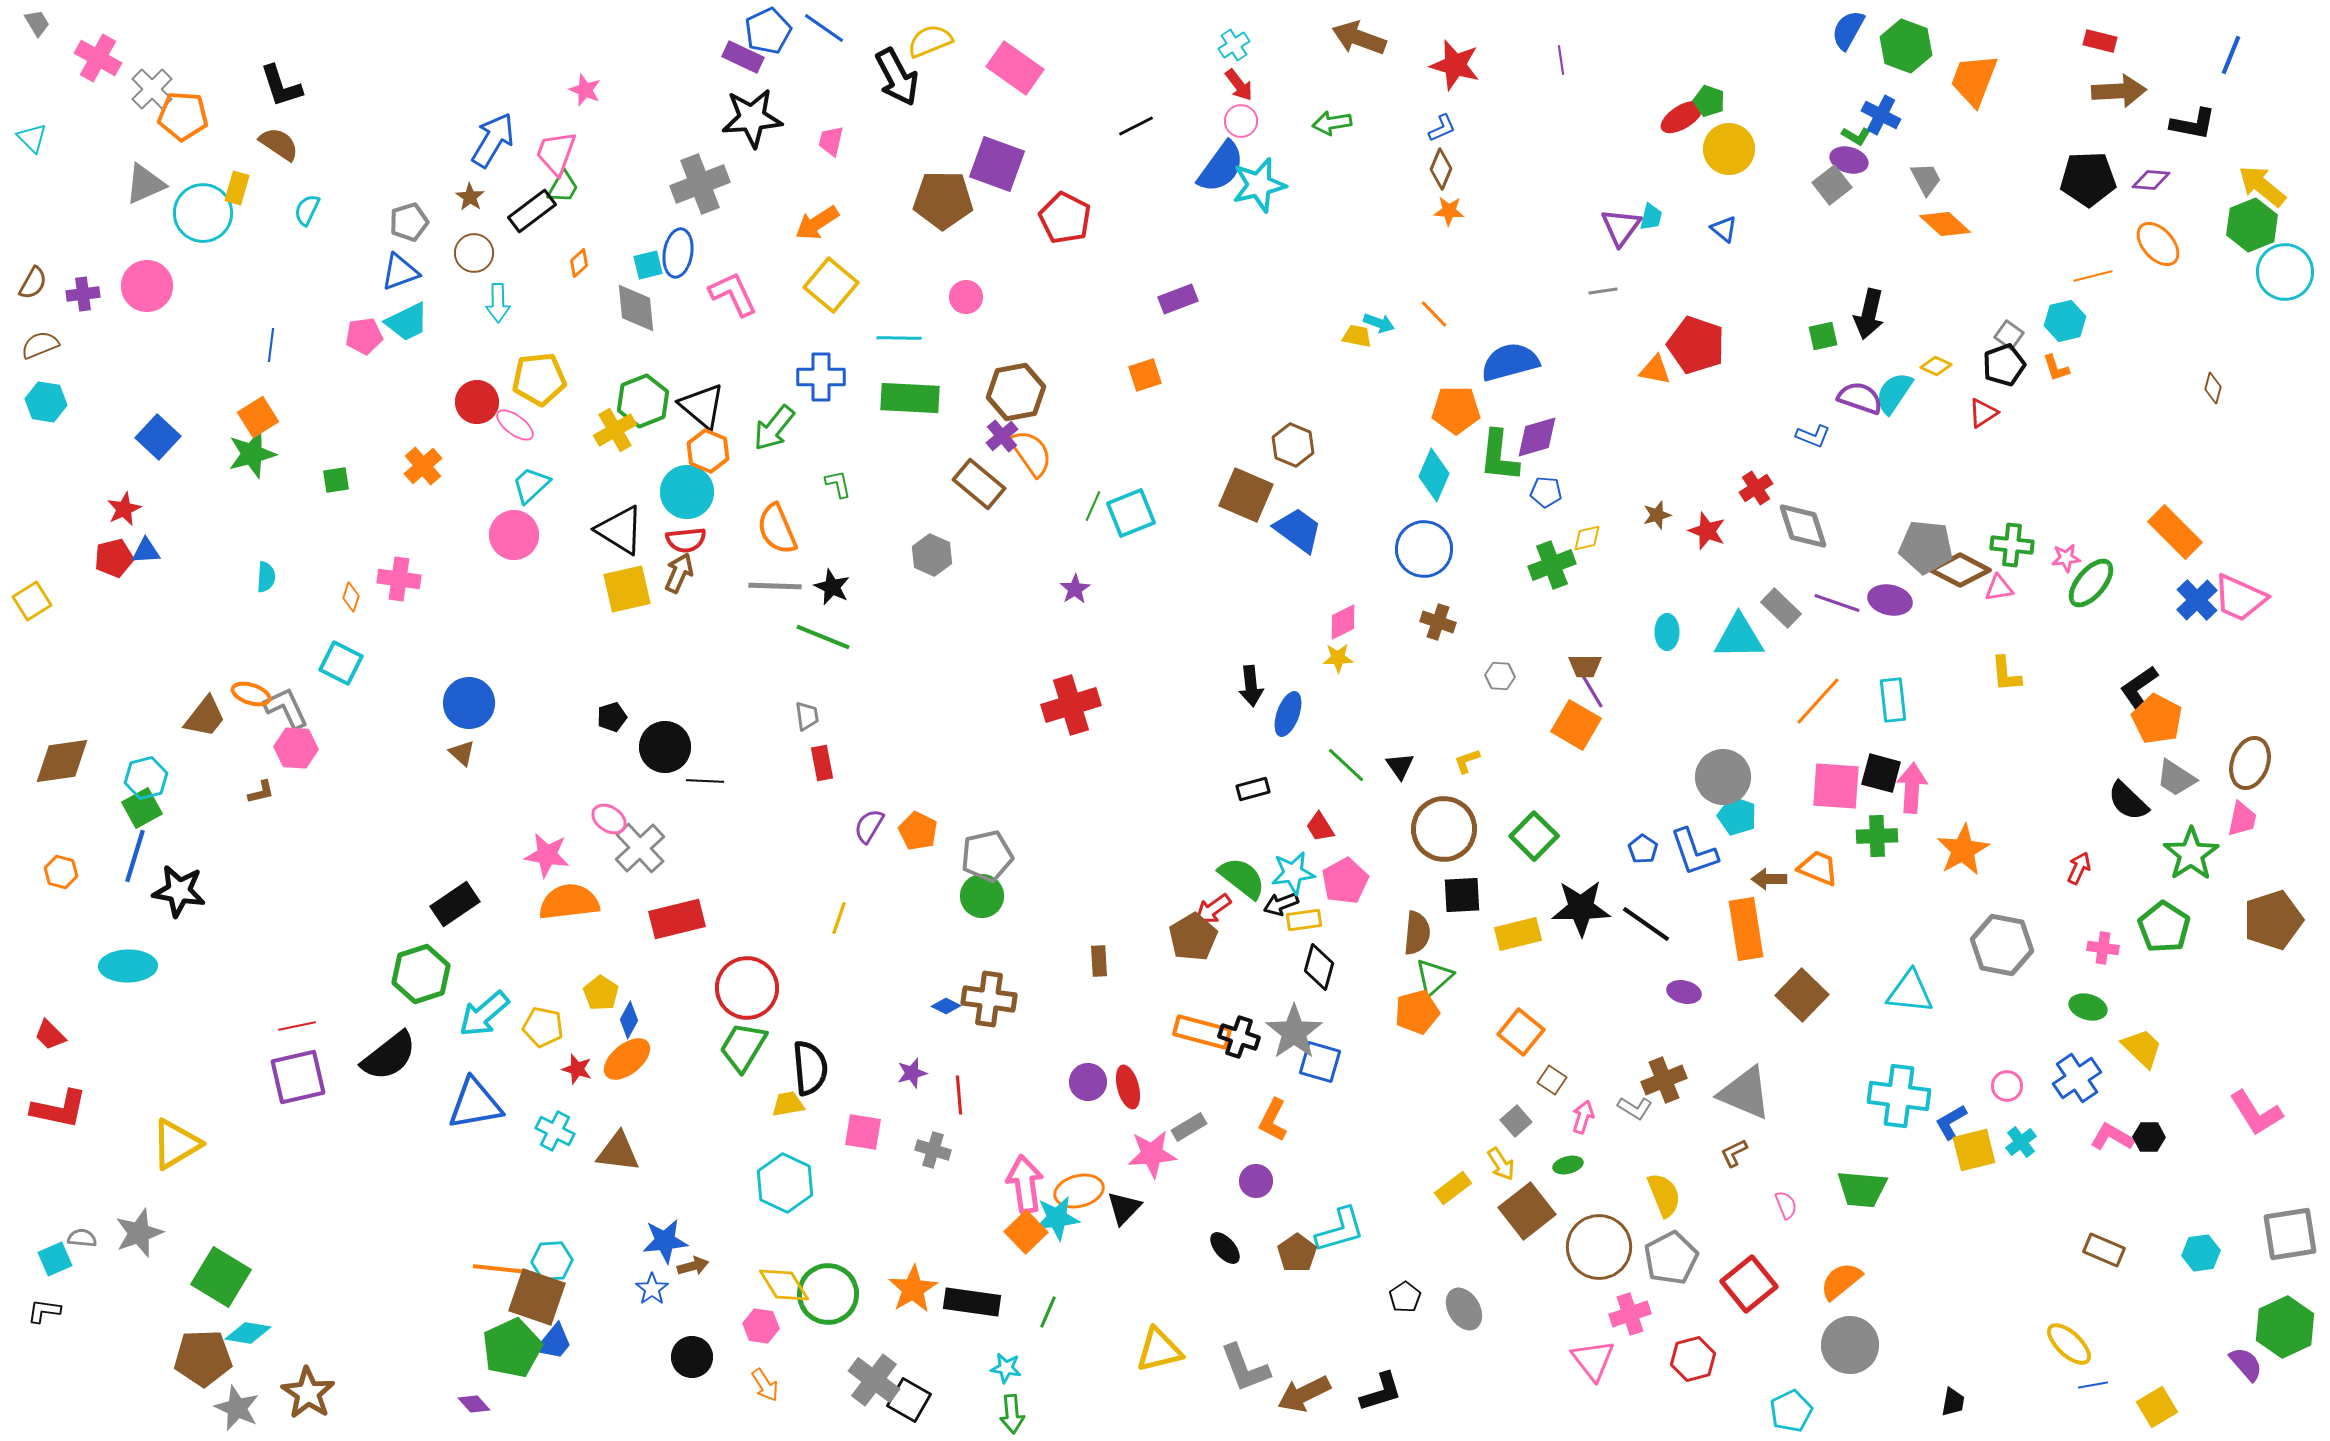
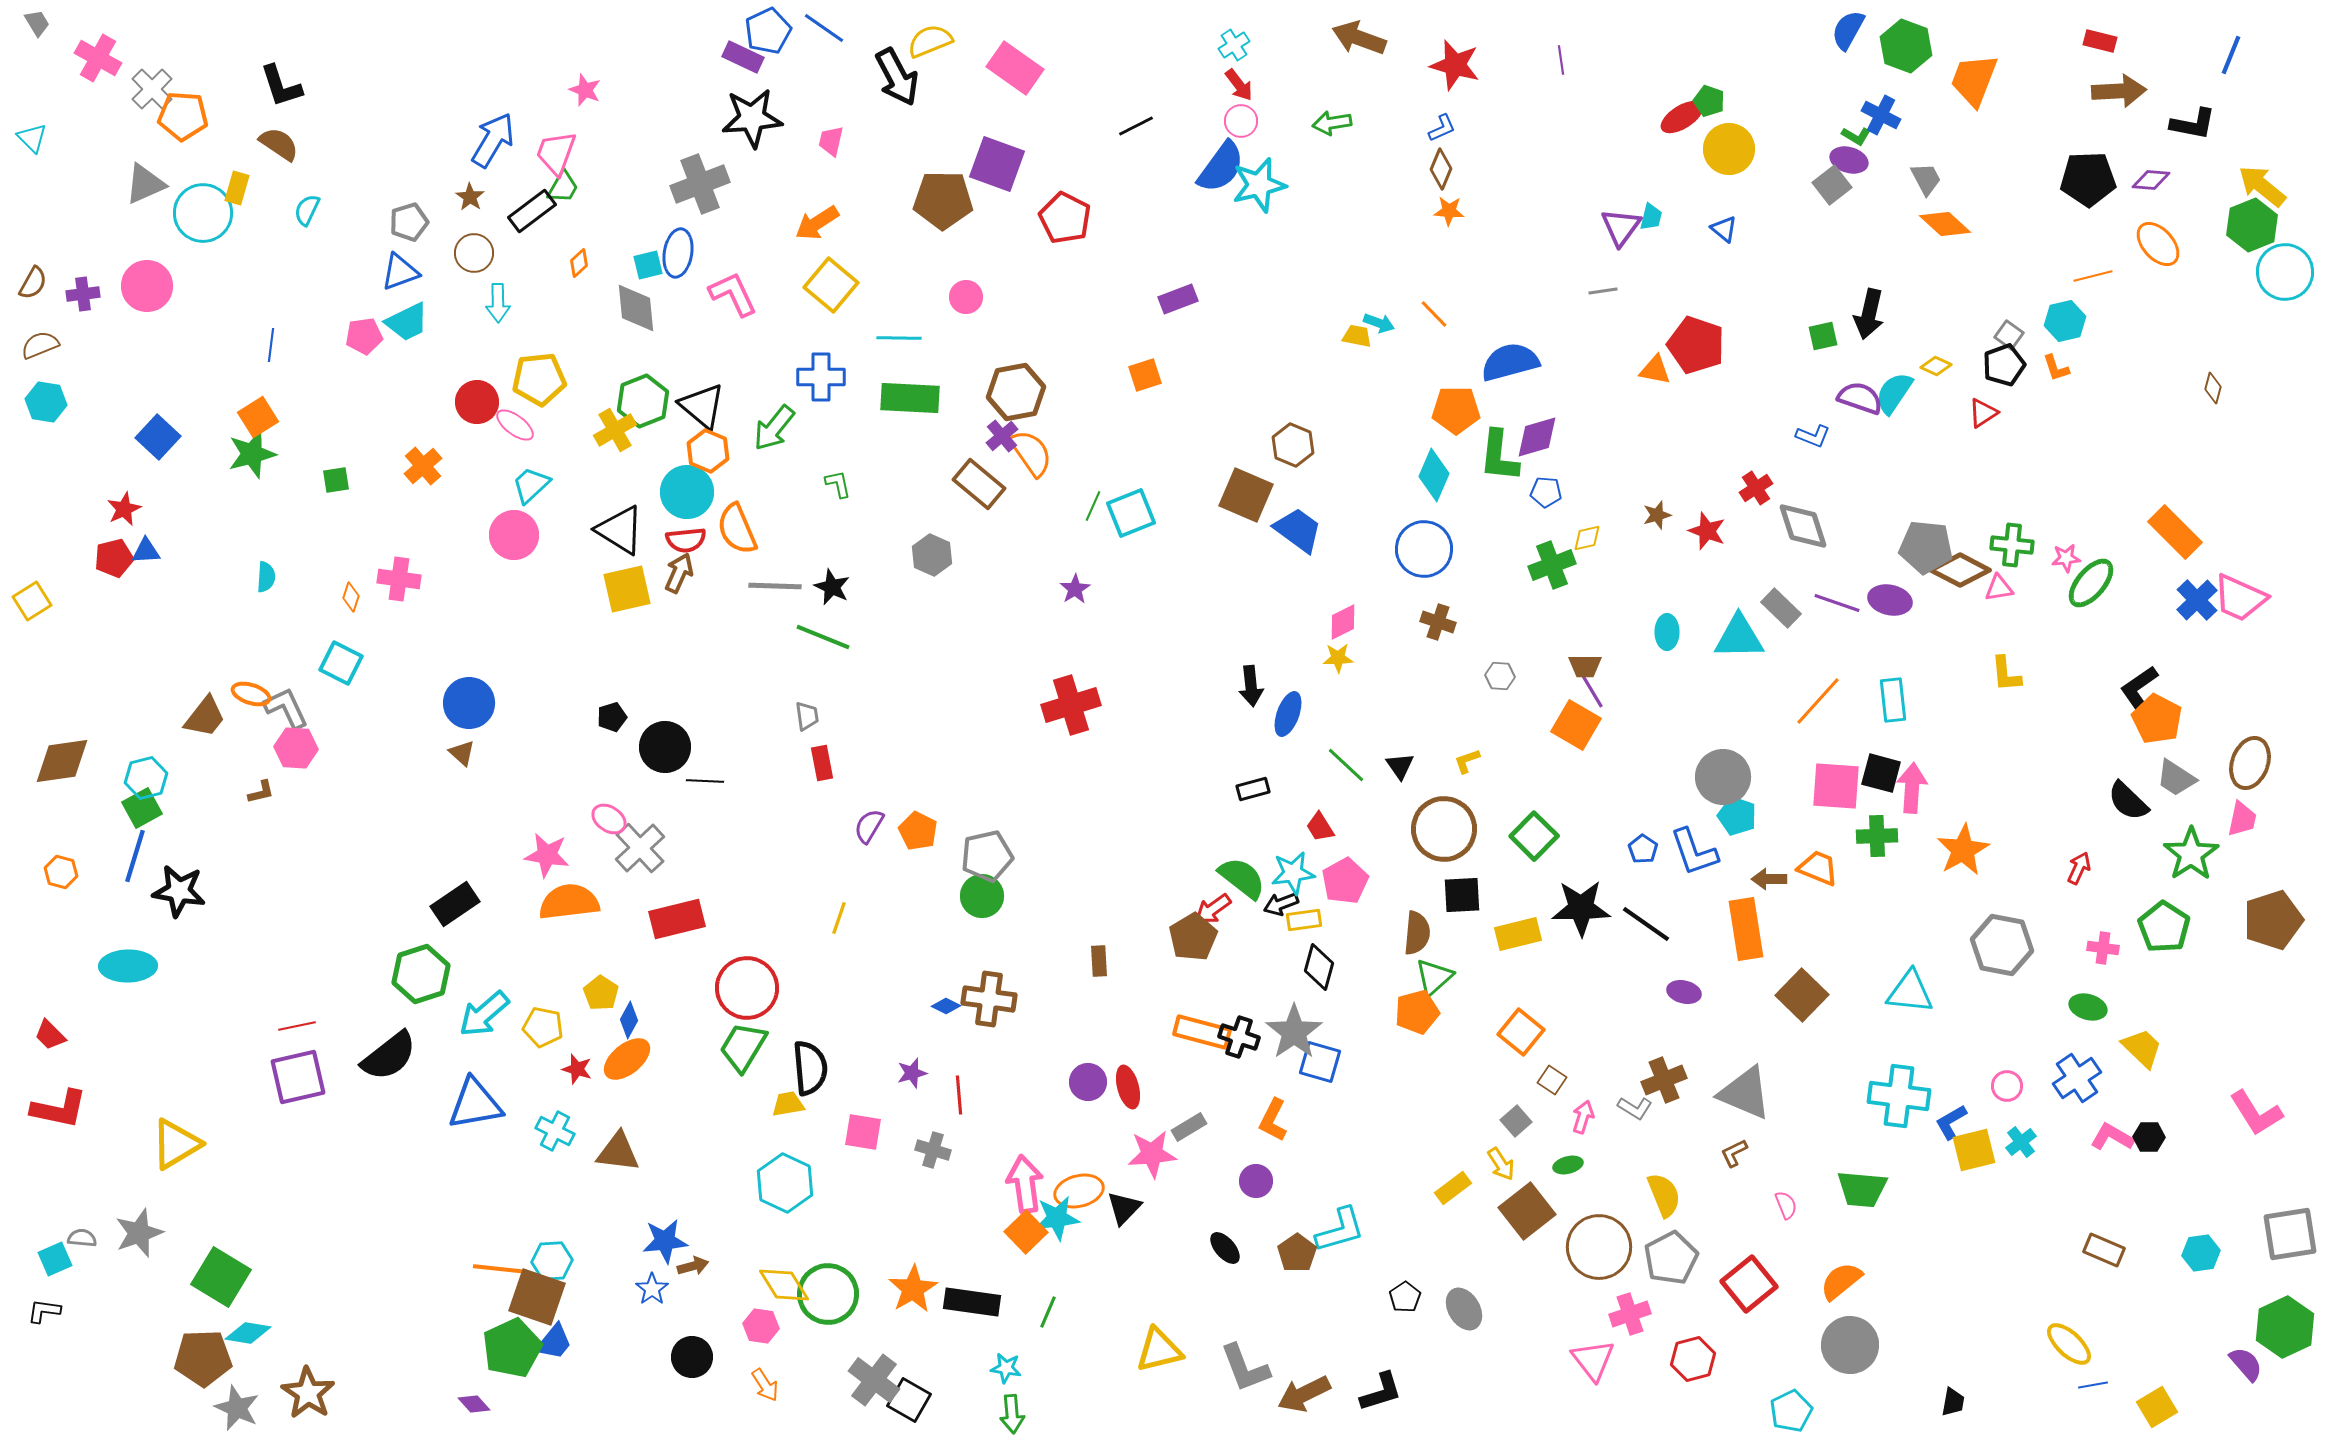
orange semicircle at (777, 529): moved 40 px left
